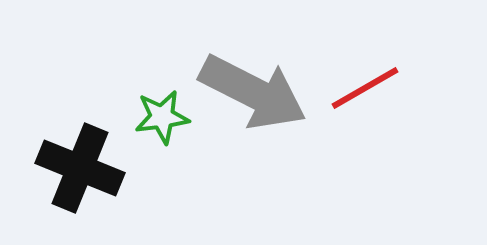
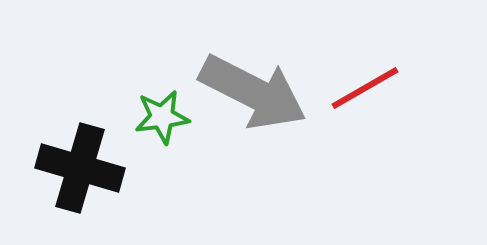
black cross: rotated 6 degrees counterclockwise
